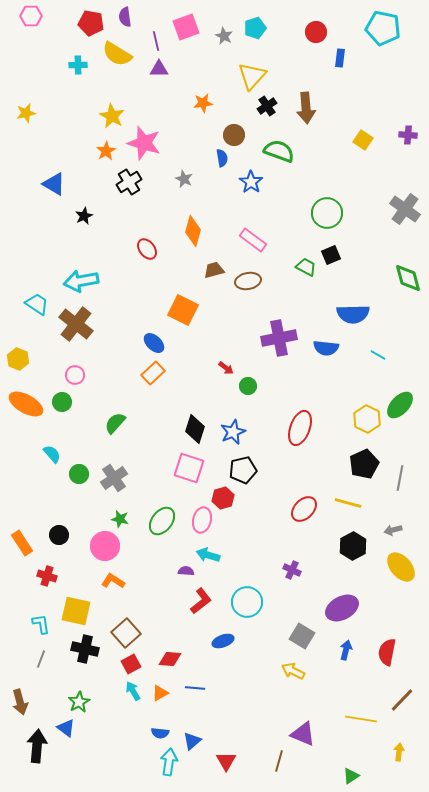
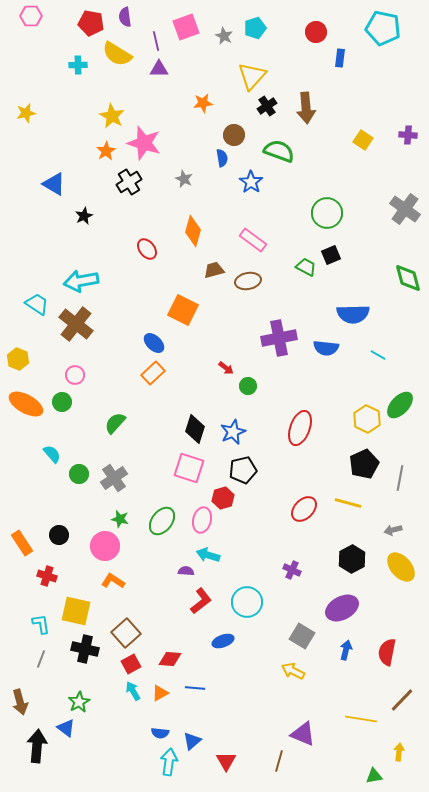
black hexagon at (353, 546): moved 1 px left, 13 px down
green triangle at (351, 776): moved 23 px right; rotated 24 degrees clockwise
